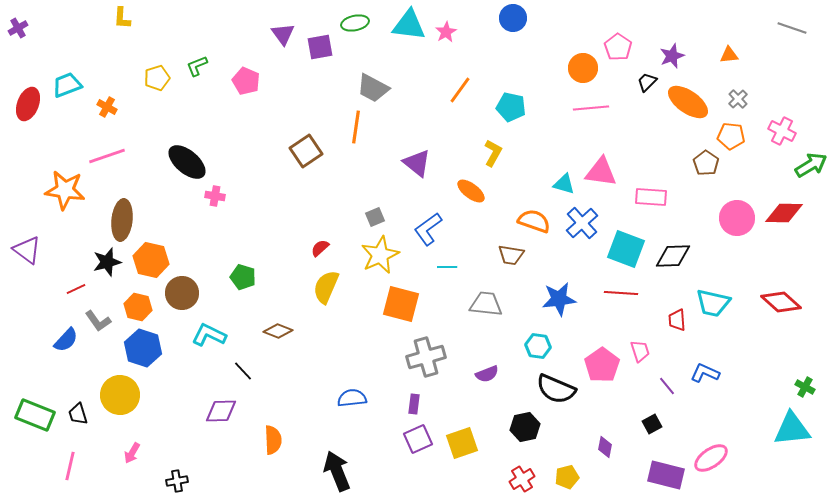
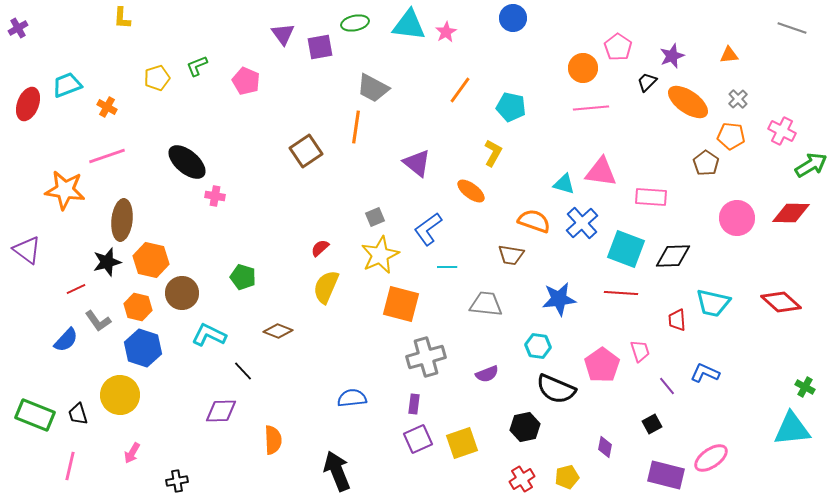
red diamond at (784, 213): moved 7 px right
